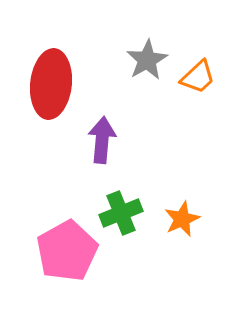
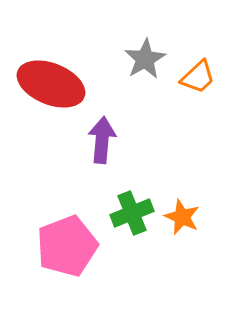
gray star: moved 2 px left, 1 px up
red ellipse: rotated 74 degrees counterclockwise
green cross: moved 11 px right
orange star: moved 2 px up; rotated 24 degrees counterclockwise
pink pentagon: moved 5 px up; rotated 8 degrees clockwise
